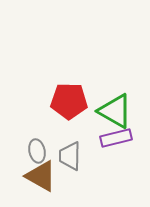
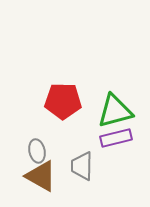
red pentagon: moved 6 px left
green triangle: rotated 45 degrees counterclockwise
gray trapezoid: moved 12 px right, 10 px down
